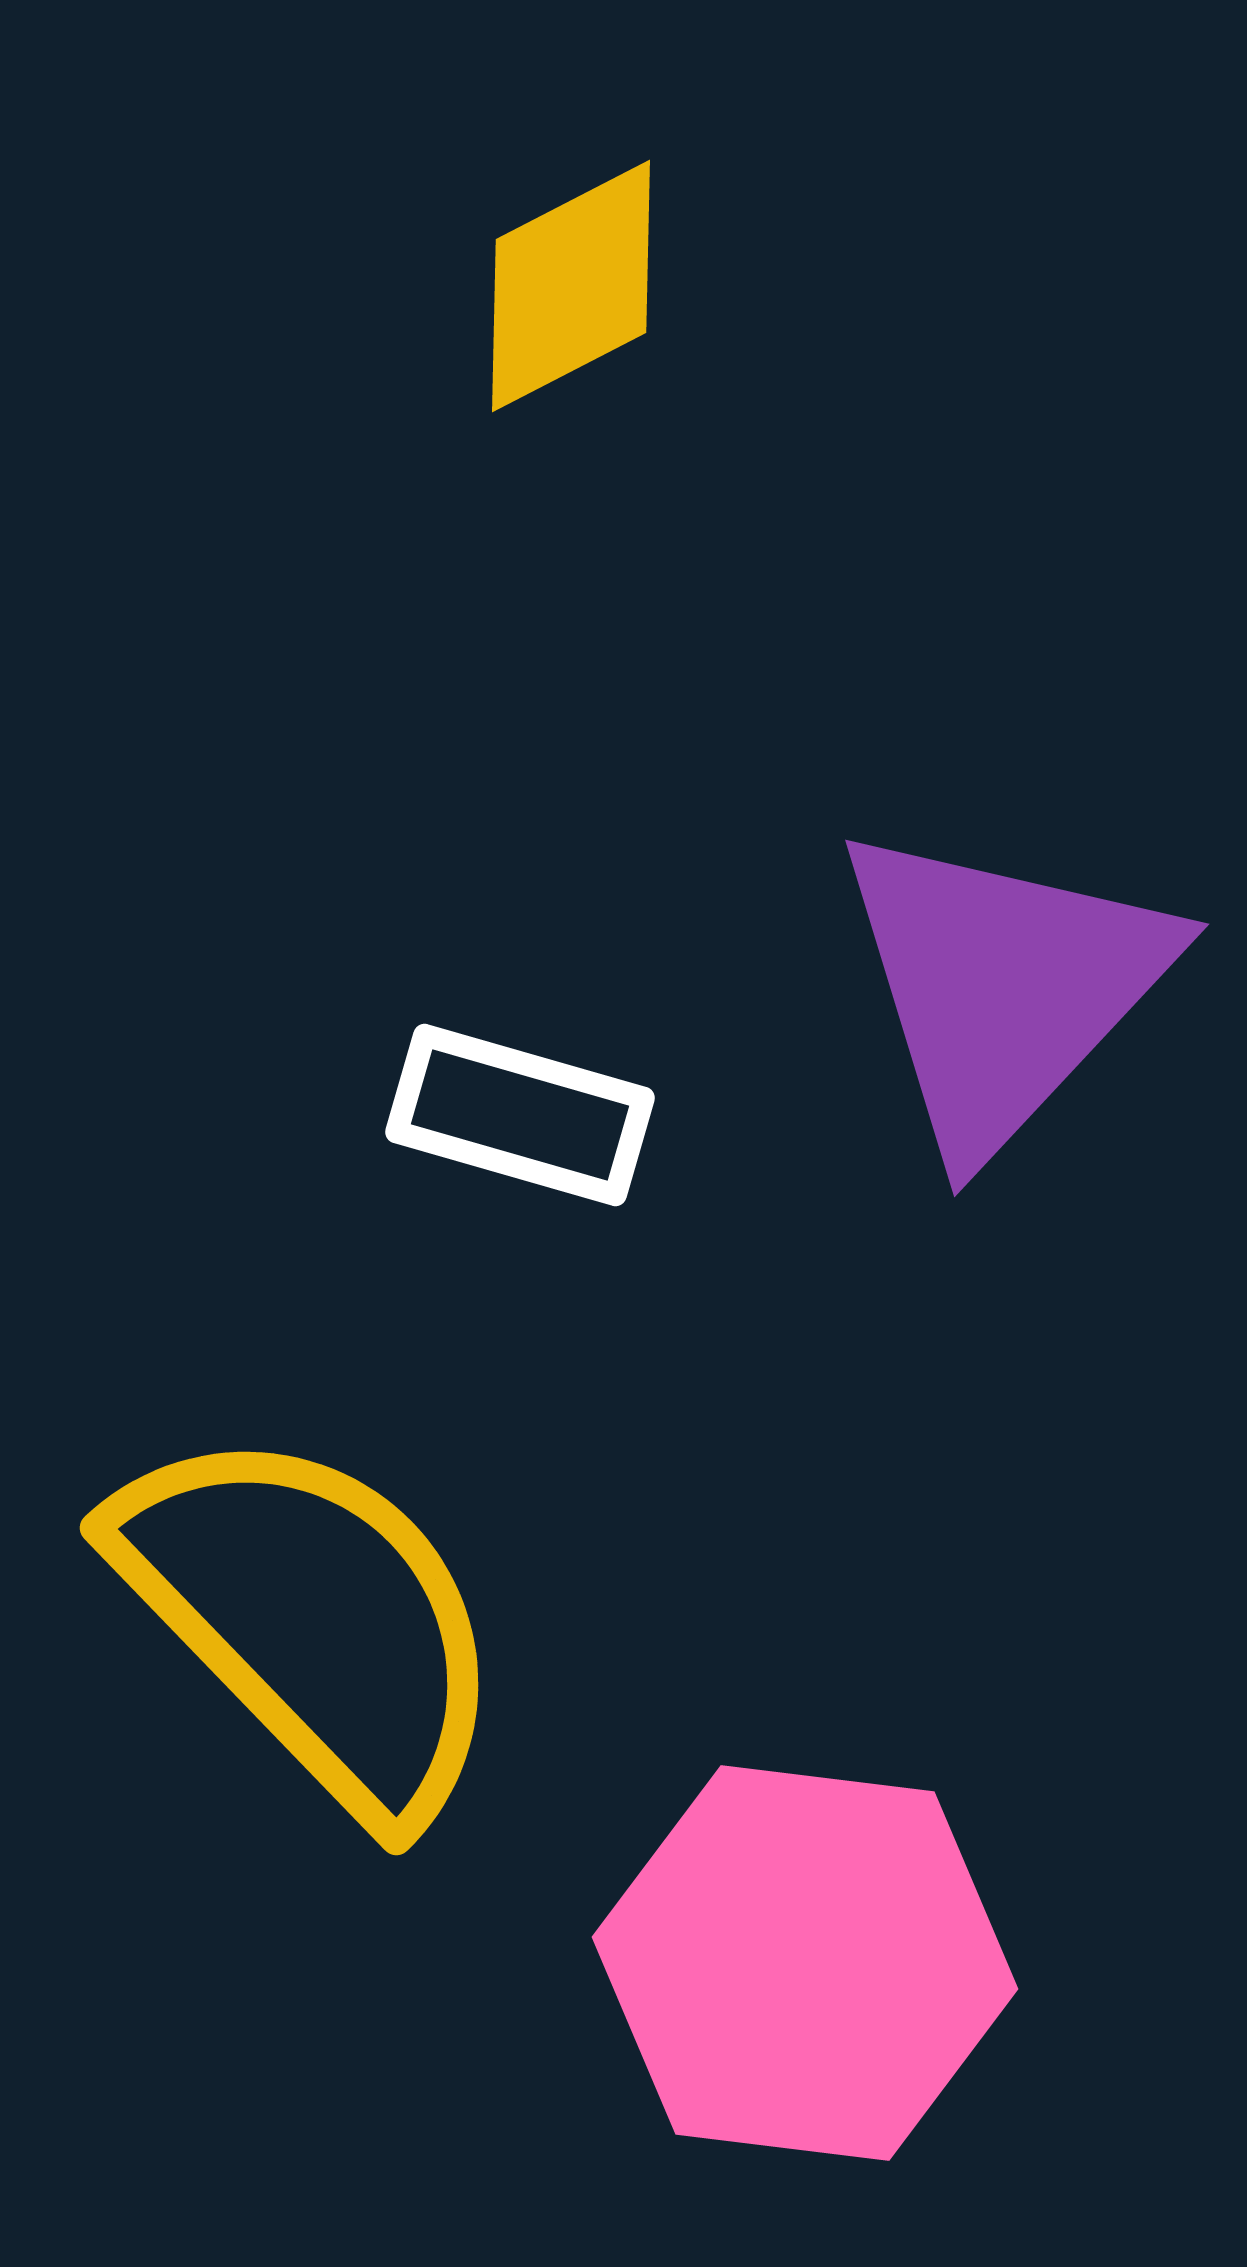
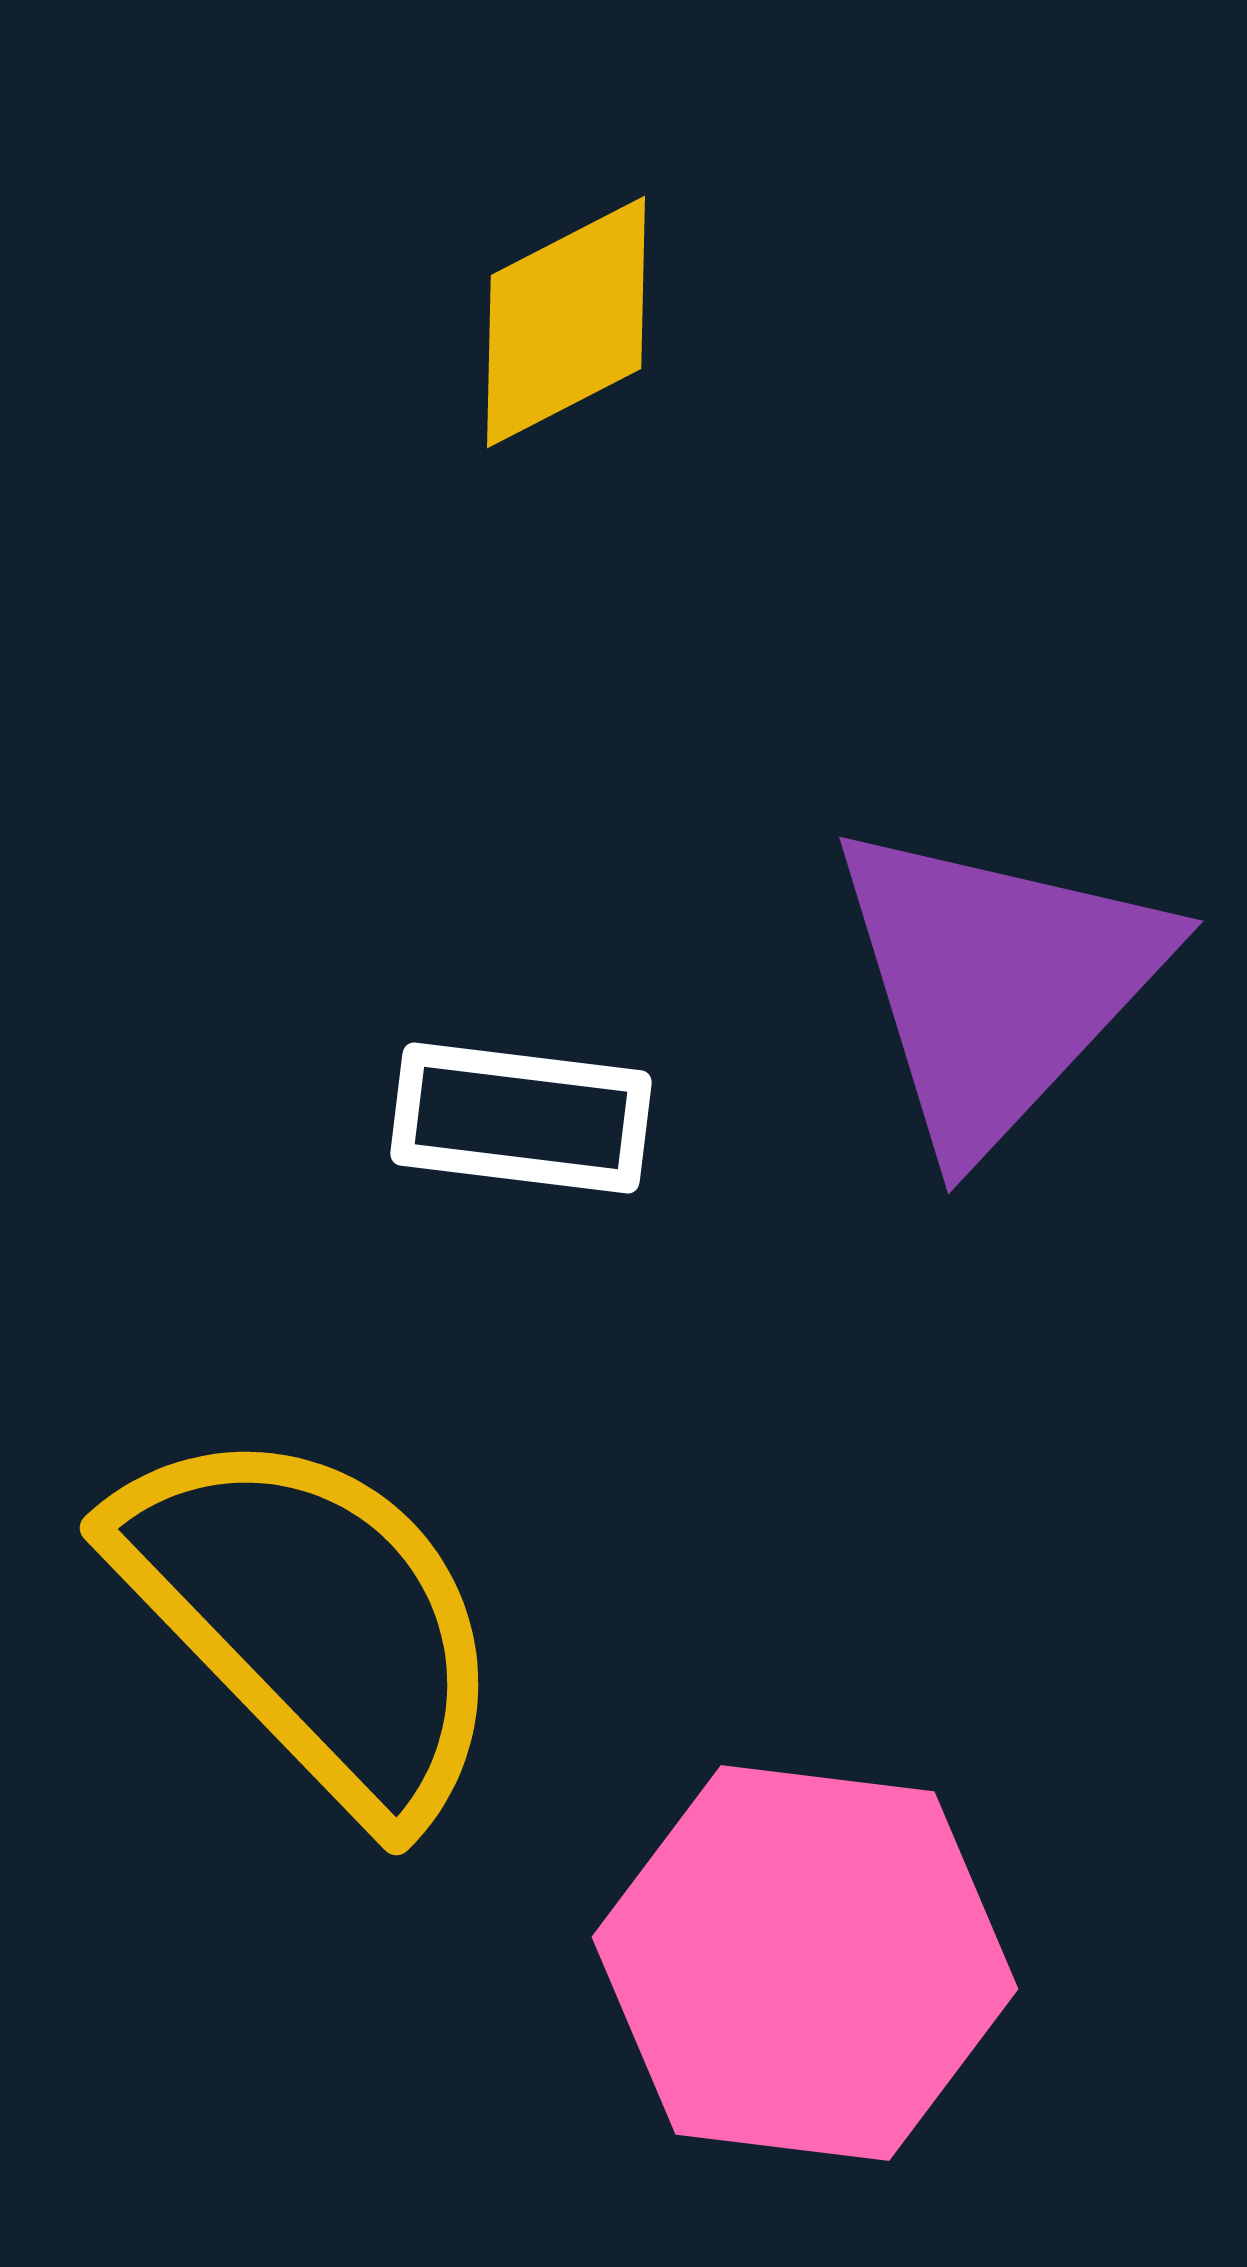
yellow diamond: moved 5 px left, 36 px down
purple triangle: moved 6 px left, 3 px up
white rectangle: moved 1 px right, 3 px down; rotated 9 degrees counterclockwise
